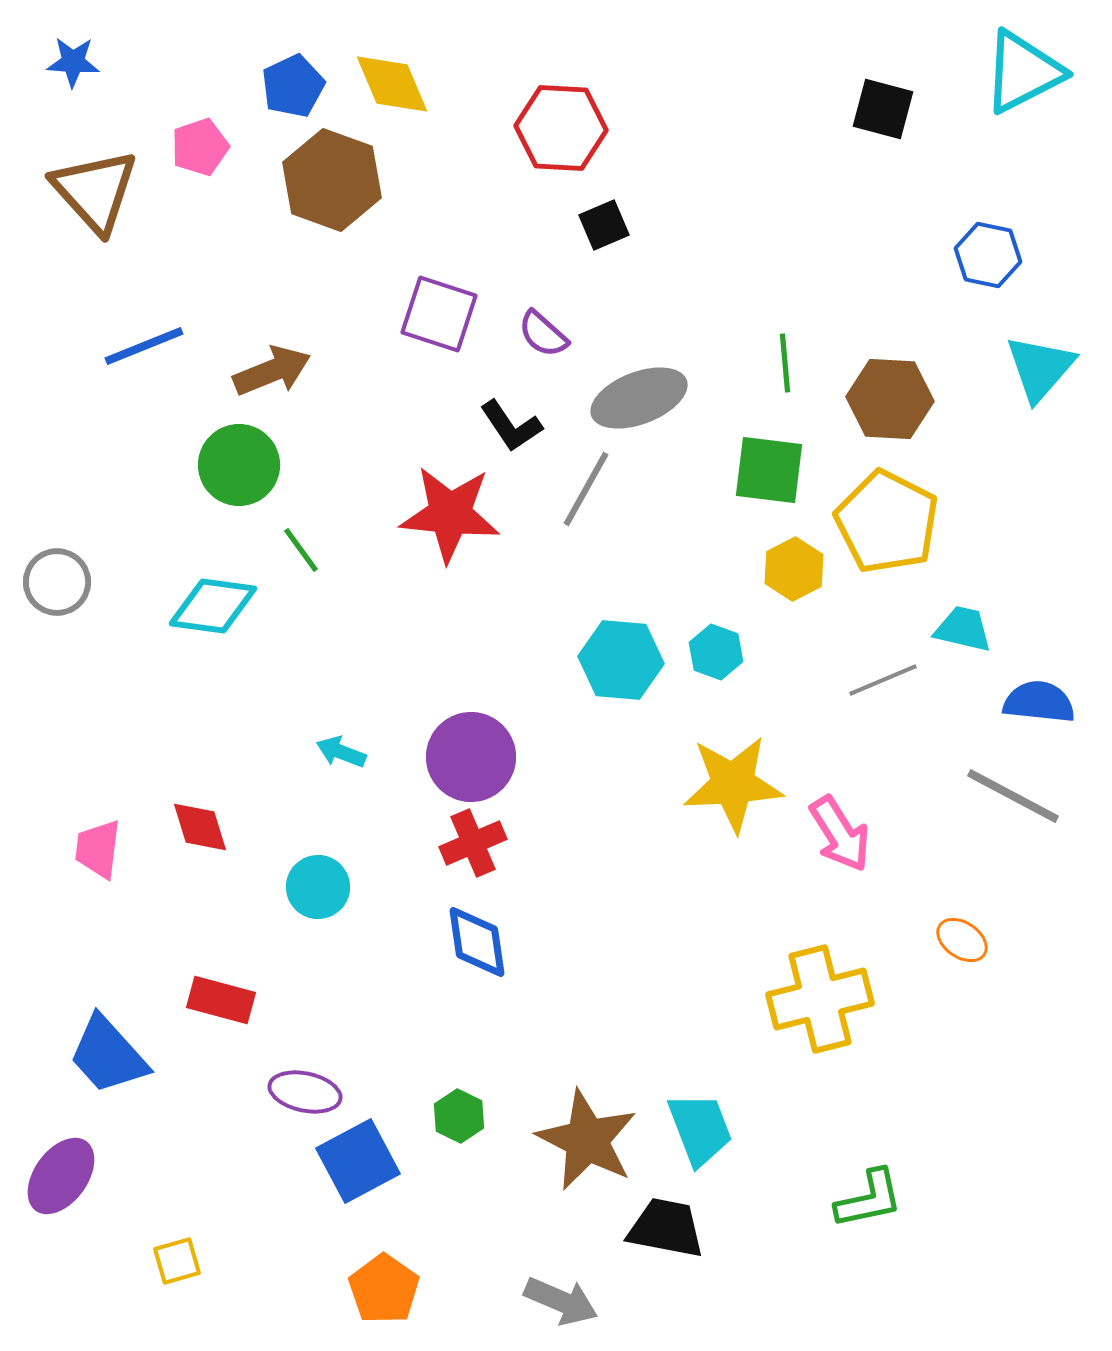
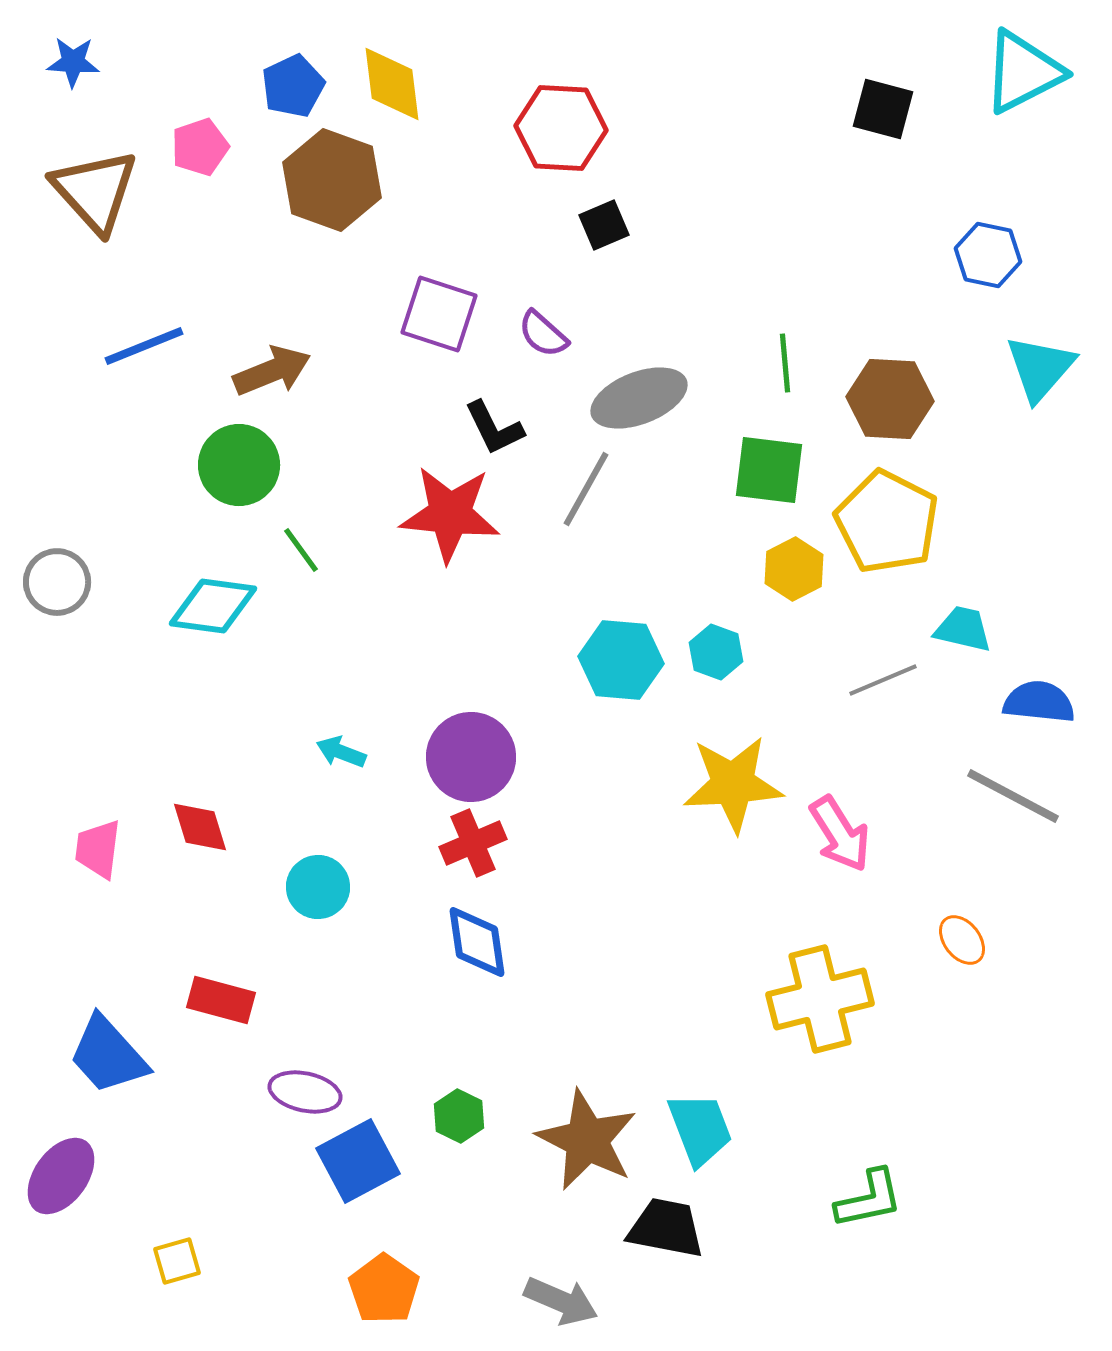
yellow diamond at (392, 84): rotated 16 degrees clockwise
black L-shape at (511, 426): moved 17 px left, 2 px down; rotated 8 degrees clockwise
orange ellipse at (962, 940): rotated 18 degrees clockwise
